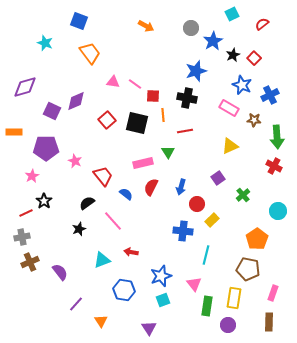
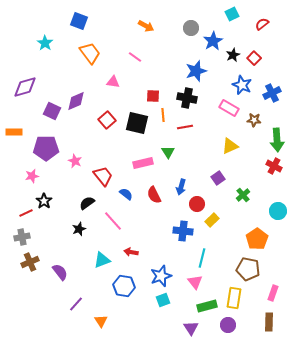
cyan star at (45, 43): rotated 14 degrees clockwise
pink line at (135, 84): moved 27 px up
blue cross at (270, 95): moved 2 px right, 2 px up
red line at (185, 131): moved 4 px up
green arrow at (277, 137): moved 3 px down
pink star at (32, 176): rotated 16 degrees clockwise
red semicircle at (151, 187): moved 3 px right, 8 px down; rotated 54 degrees counterclockwise
cyan line at (206, 255): moved 4 px left, 3 px down
pink triangle at (194, 284): moved 1 px right, 2 px up
blue hexagon at (124, 290): moved 4 px up
green rectangle at (207, 306): rotated 66 degrees clockwise
purple triangle at (149, 328): moved 42 px right
